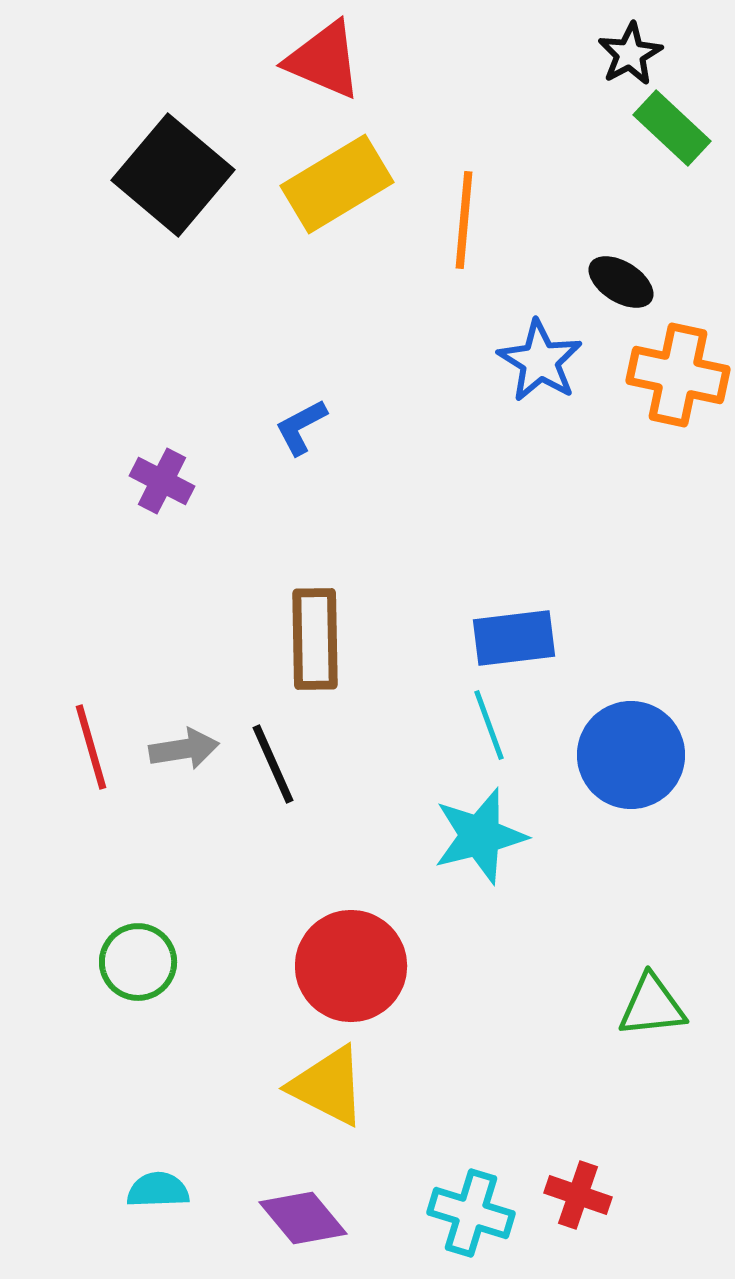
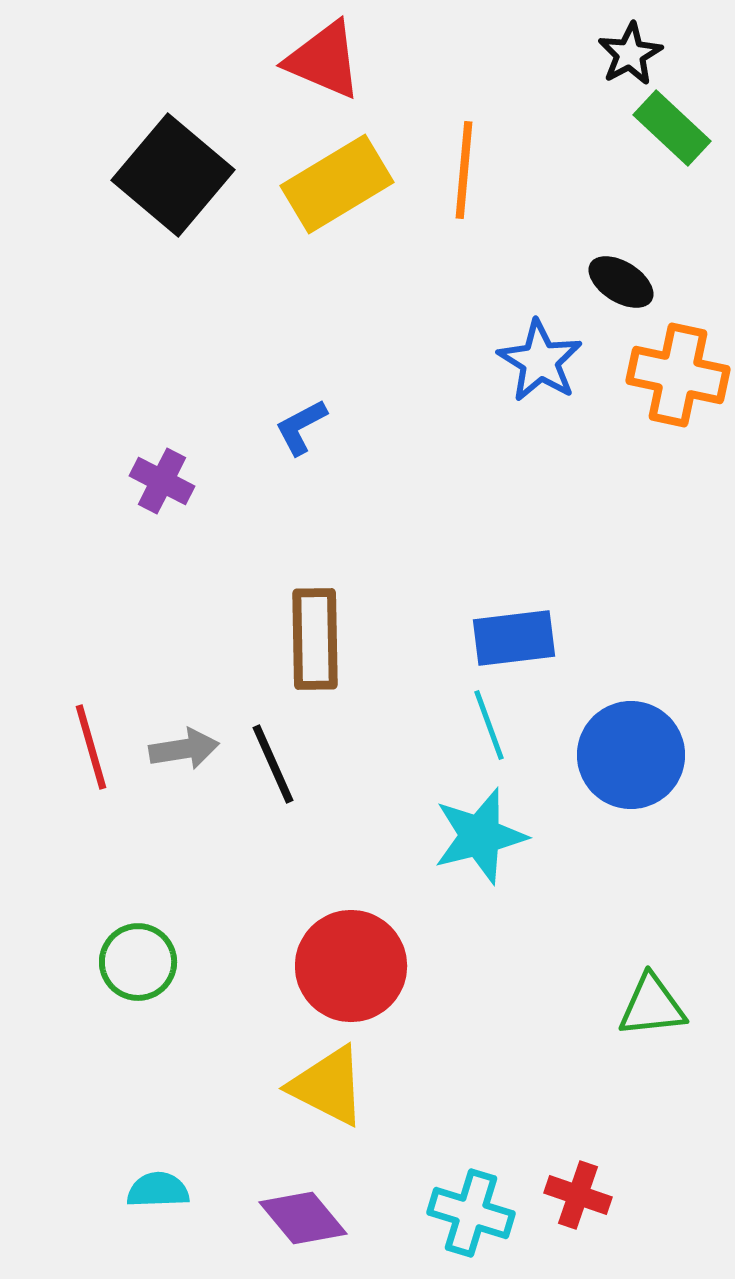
orange line: moved 50 px up
